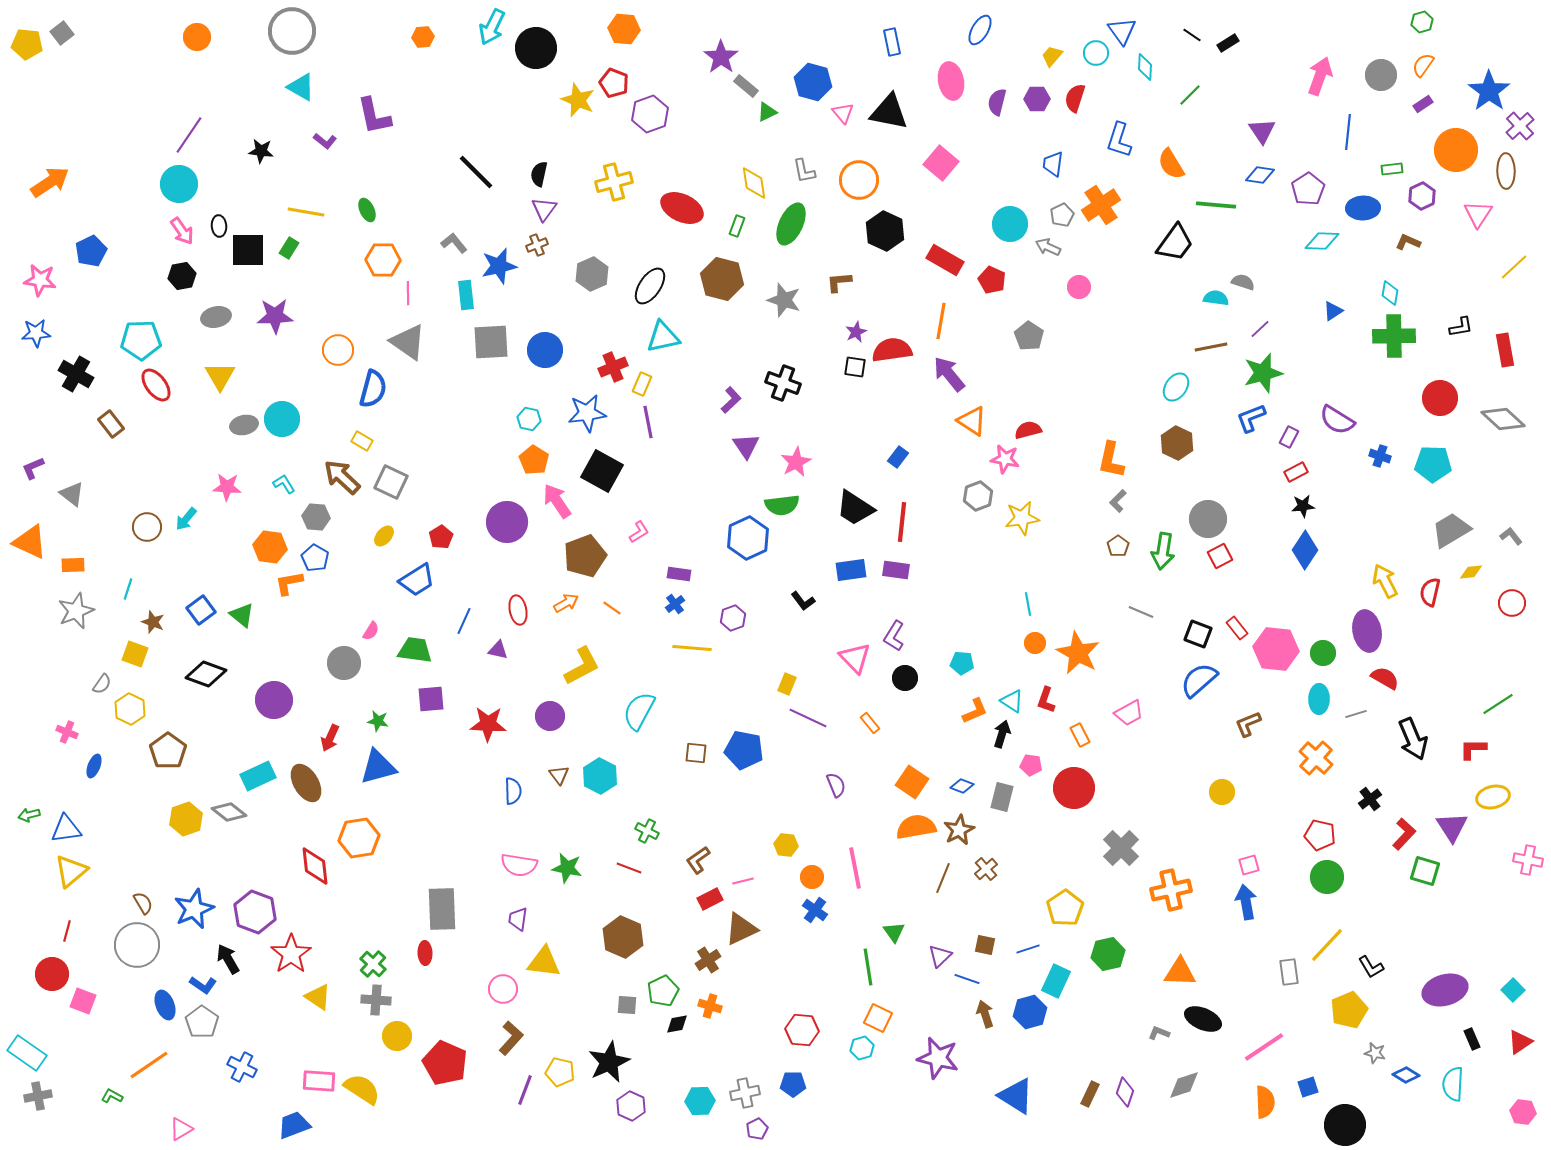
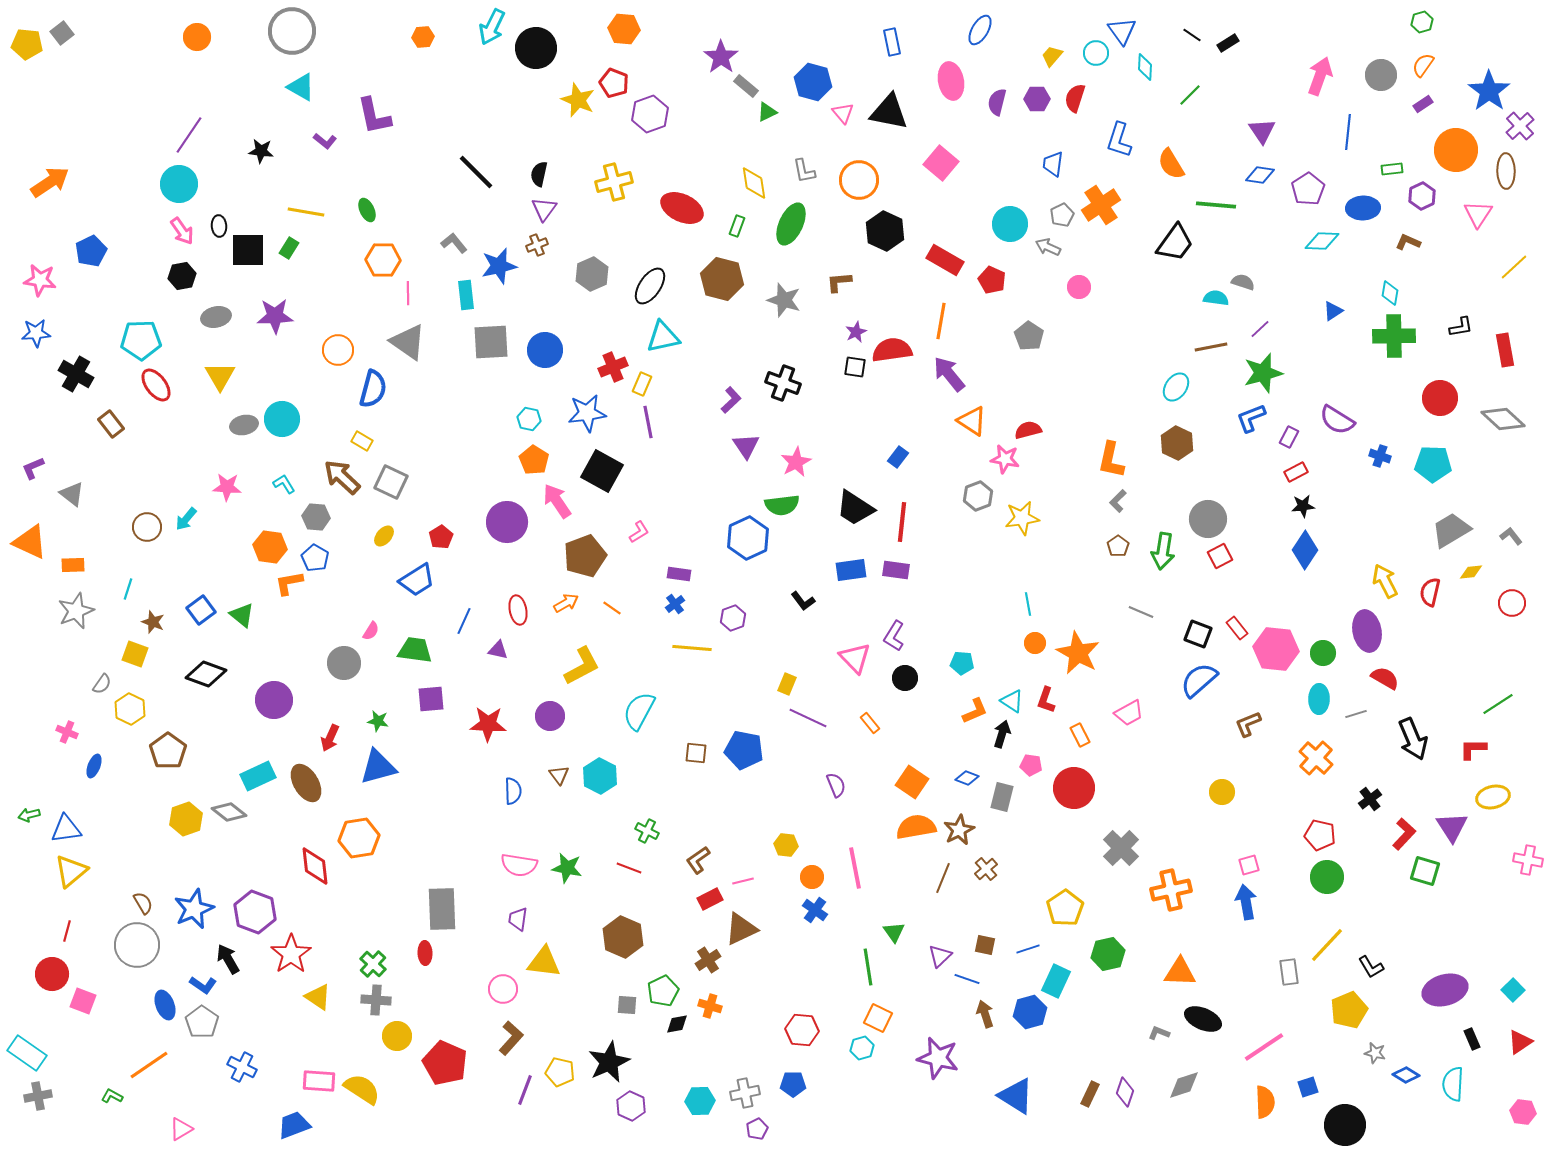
blue diamond at (962, 786): moved 5 px right, 8 px up
